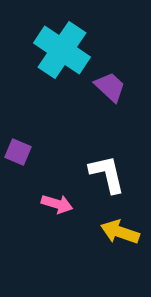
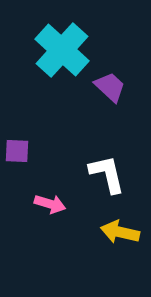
cyan cross: rotated 8 degrees clockwise
purple square: moved 1 px left, 1 px up; rotated 20 degrees counterclockwise
pink arrow: moved 7 px left
yellow arrow: rotated 6 degrees counterclockwise
